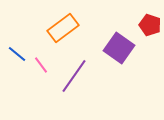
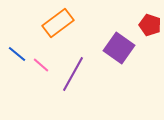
orange rectangle: moved 5 px left, 5 px up
pink line: rotated 12 degrees counterclockwise
purple line: moved 1 px left, 2 px up; rotated 6 degrees counterclockwise
